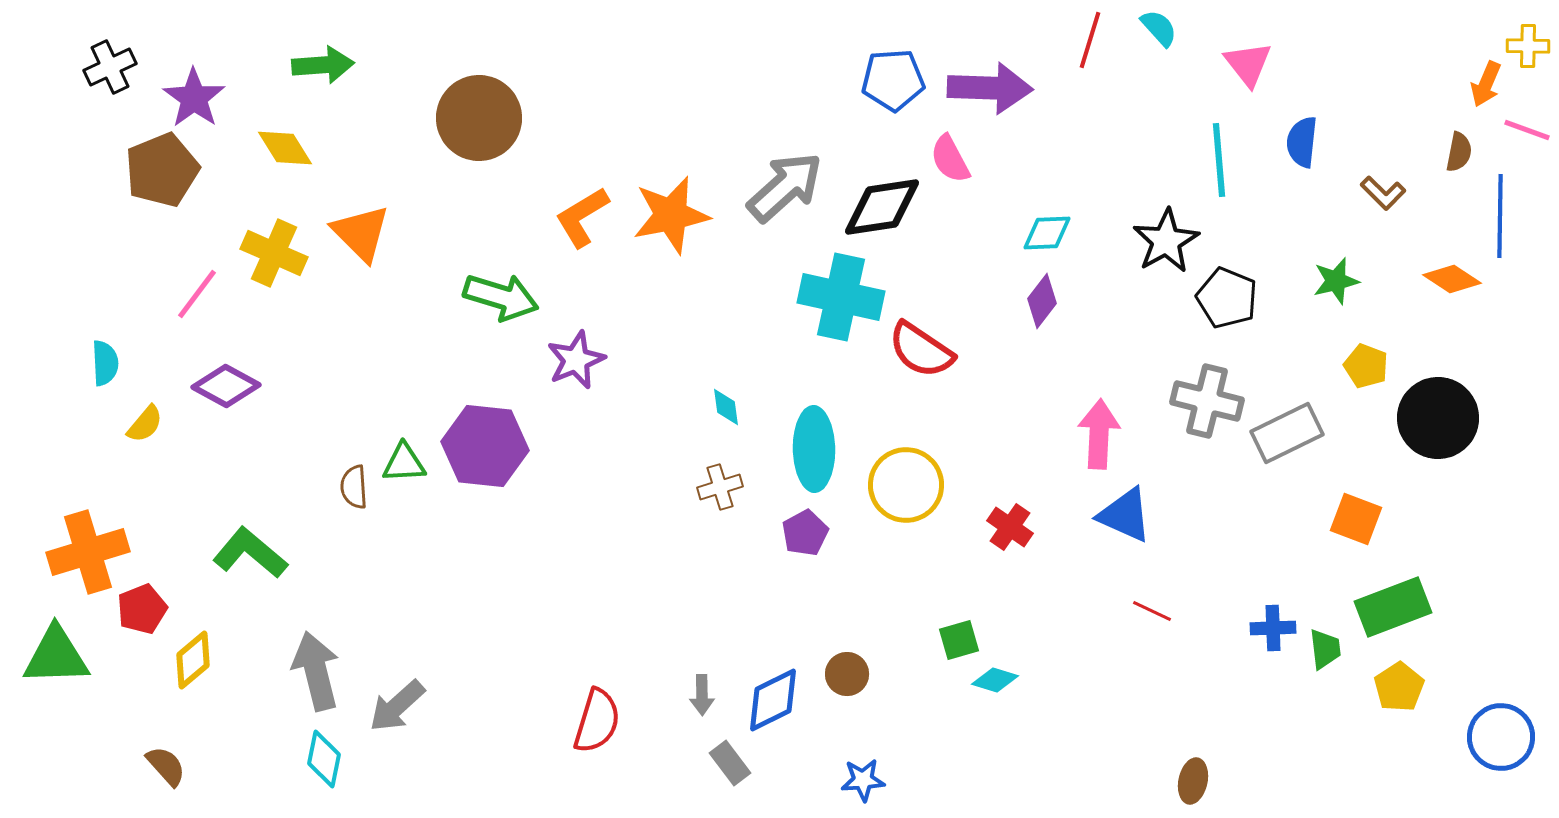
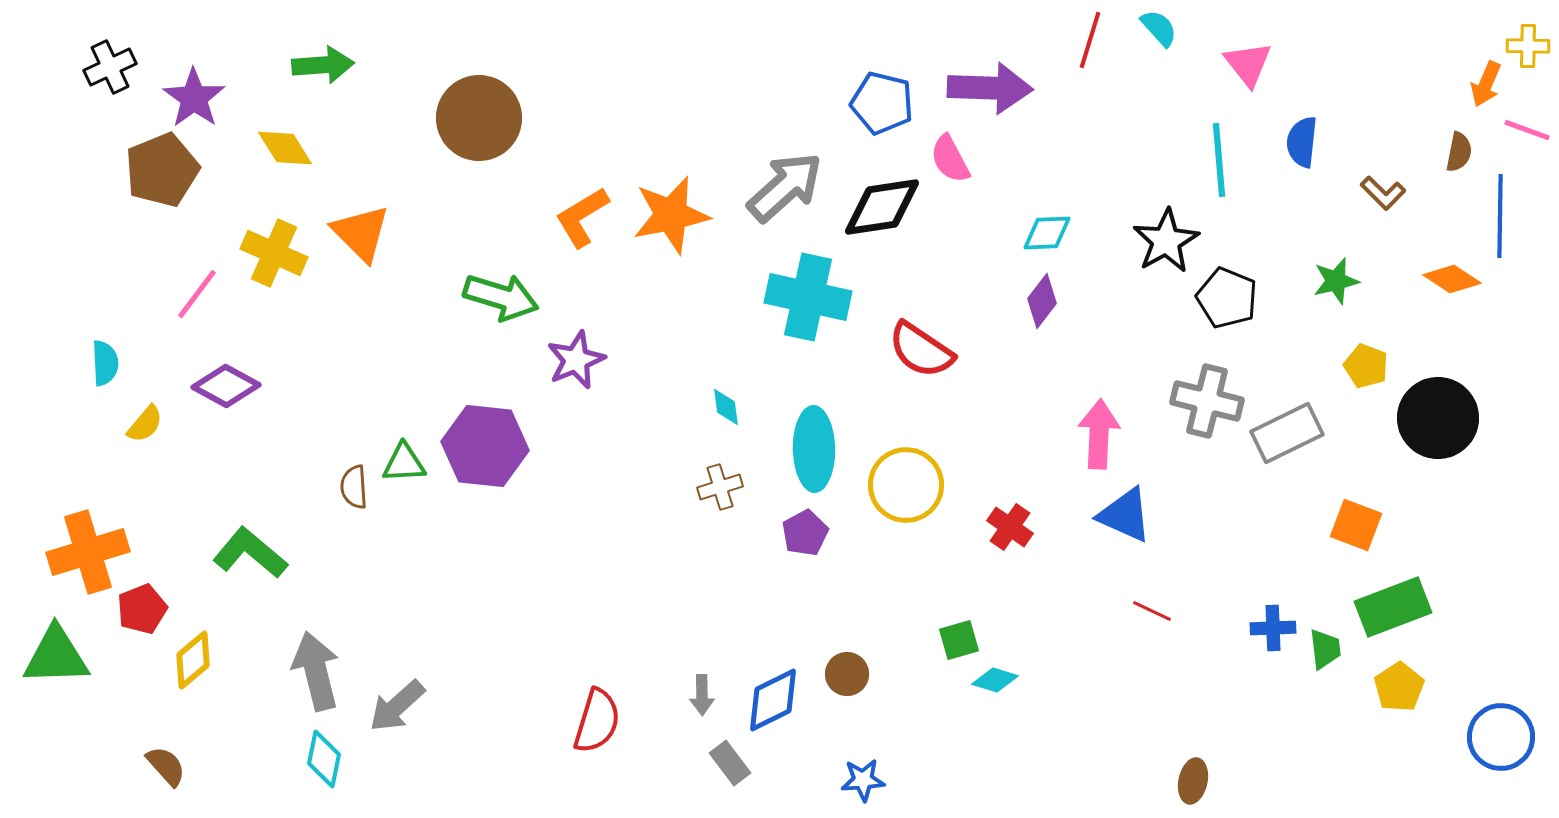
blue pentagon at (893, 80): moved 11 px left, 23 px down; rotated 18 degrees clockwise
cyan cross at (841, 297): moved 33 px left
orange square at (1356, 519): moved 6 px down
